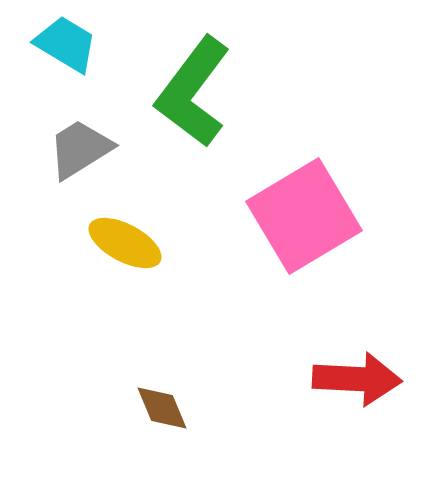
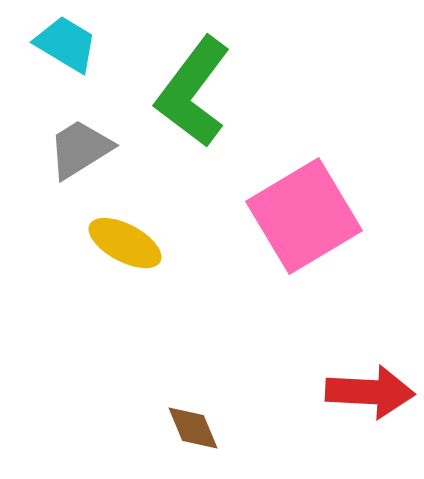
red arrow: moved 13 px right, 13 px down
brown diamond: moved 31 px right, 20 px down
